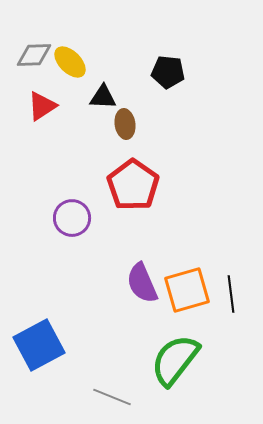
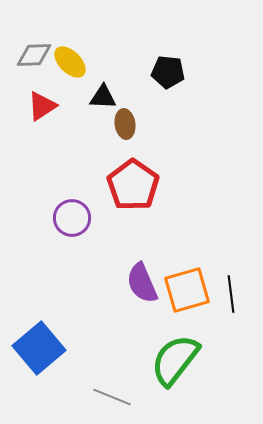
blue square: moved 3 px down; rotated 12 degrees counterclockwise
